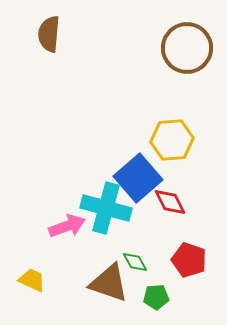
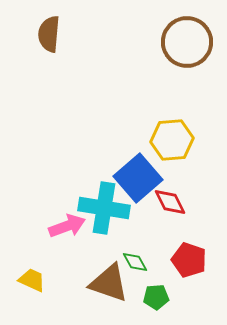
brown circle: moved 6 px up
cyan cross: moved 2 px left; rotated 6 degrees counterclockwise
